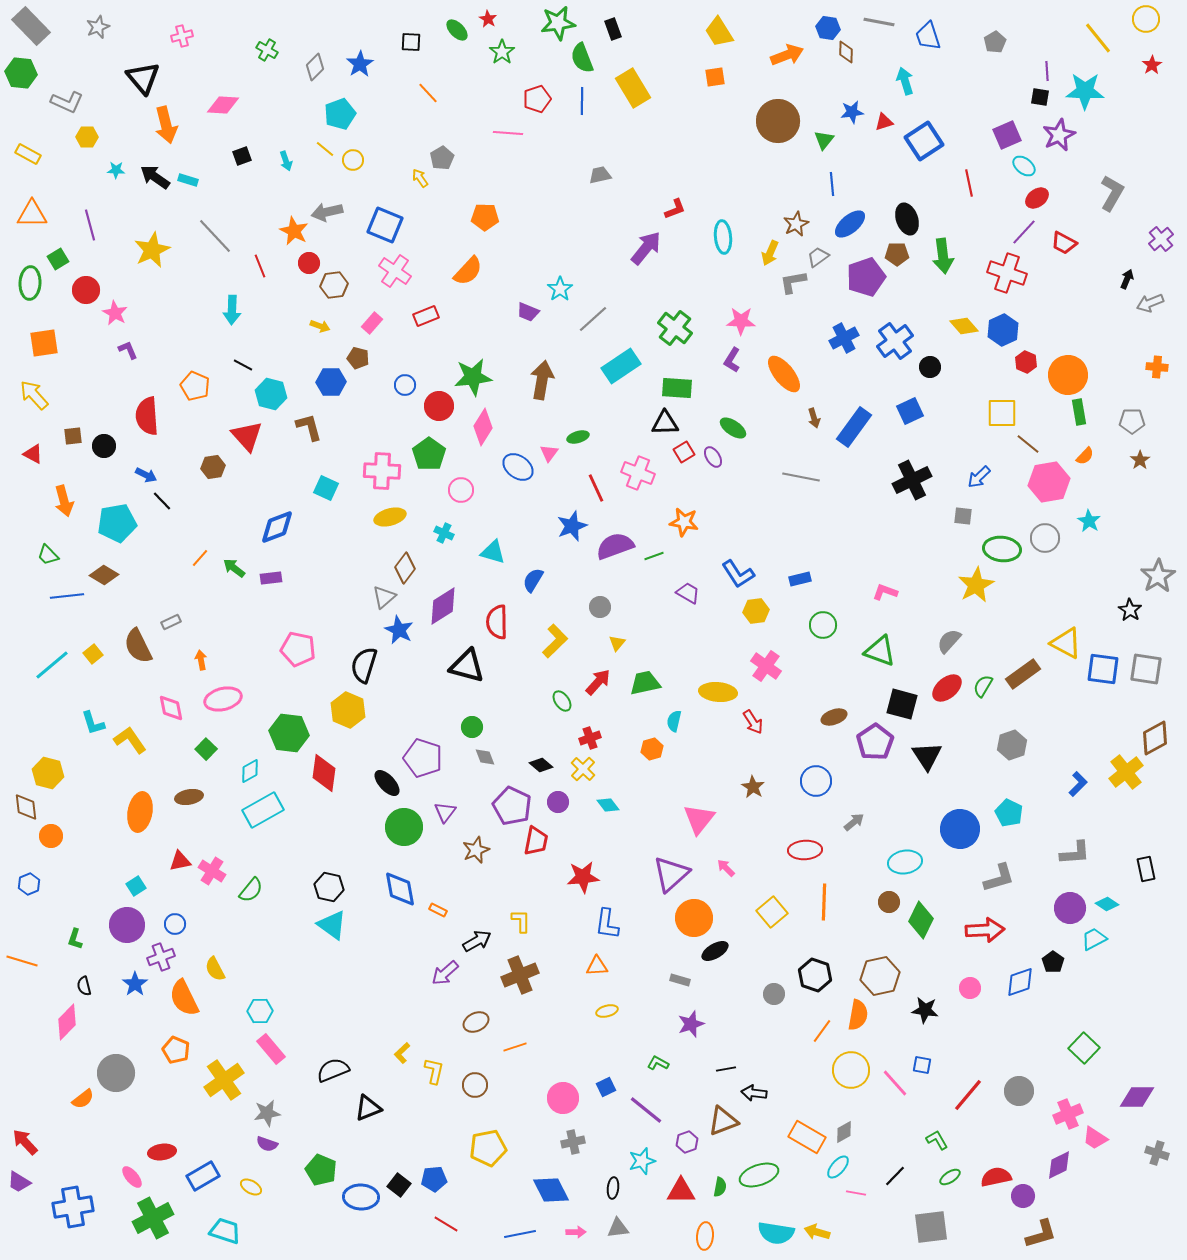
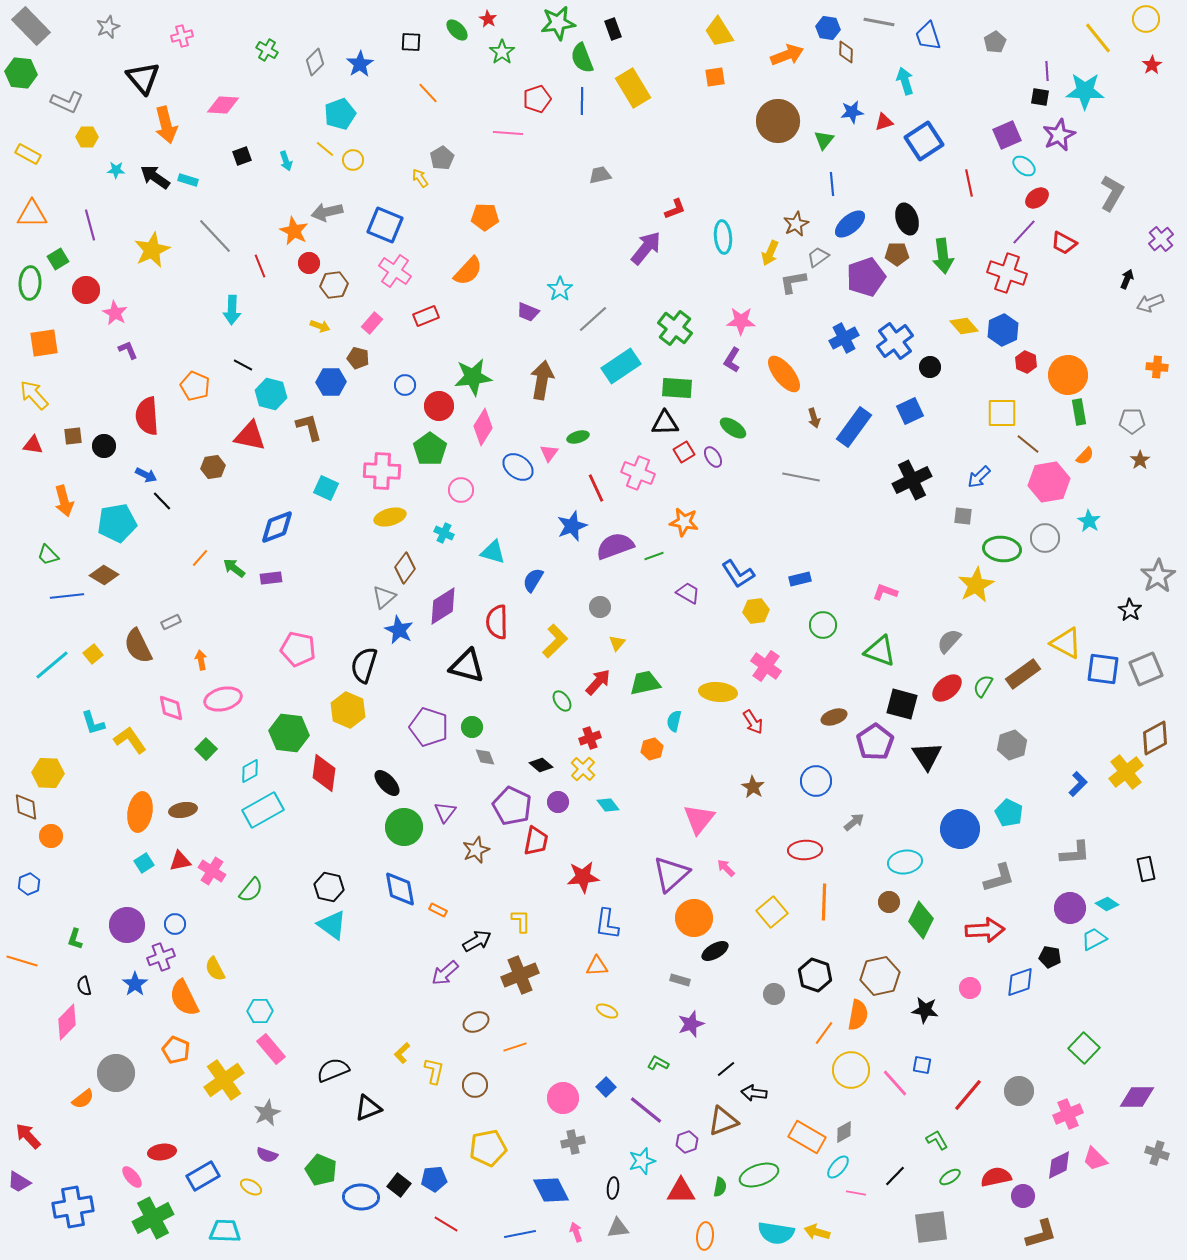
gray star at (98, 27): moved 10 px right
gray diamond at (315, 67): moved 5 px up
red triangle at (247, 436): moved 3 px right; rotated 36 degrees counterclockwise
red triangle at (33, 454): moved 9 px up; rotated 20 degrees counterclockwise
green pentagon at (429, 454): moved 1 px right, 5 px up
gray square at (1146, 669): rotated 32 degrees counterclockwise
purple pentagon at (423, 758): moved 6 px right, 31 px up
yellow hexagon at (48, 773): rotated 12 degrees counterclockwise
brown ellipse at (189, 797): moved 6 px left, 13 px down
cyan square at (136, 886): moved 8 px right, 23 px up
black pentagon at (1053, 962): moved 3 px left, 5 px up; rotated 25 degrees counterclockwise
yellow ellipse at (607, 1011): rotated 40 degrees clockwise
orange line at (822, 1031): moved 2 px right, 2 px down
black line at (726, 1069): rotated 30 degrees counterclockwise
blue square at (606, 1087): rotated 18 degrees counterclockwise
gray star at (267, 1113): rotated 16 degrees counterclockwise
pink trapezoid at (1095, 1138): moved 21 px down; rotated 12 degrees clockwise
red arrow at (25, 1142): moved 3 px right, 6 px up
purple semicircle at (267, 1144): moved 11 px down
cyan trapezoid at (225, 1231): rotated 16 degrees counterclockwise
pink arrow at (576, 1232): rotated 108 degrees counterclockwise
